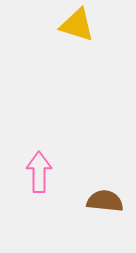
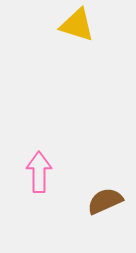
brown semicircle: rotated 30 degrees counterclockwise
